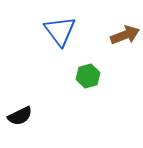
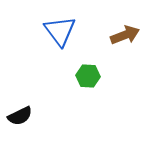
green hexagon: rotated 20 degrees clockwise
